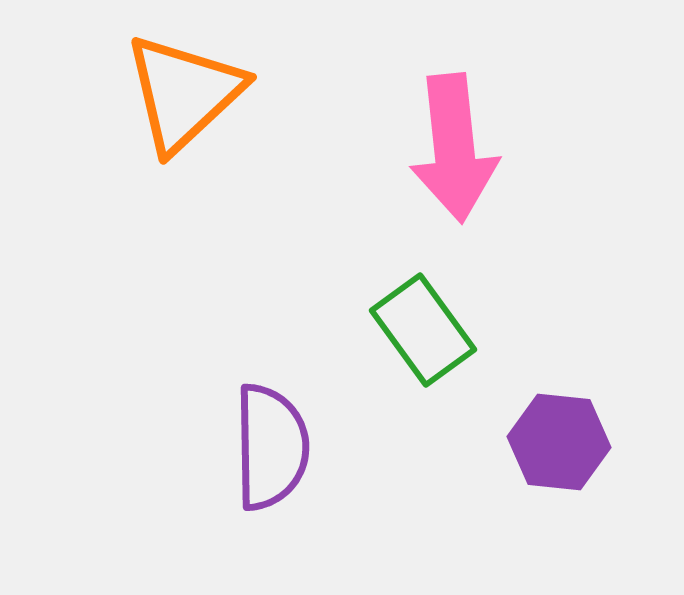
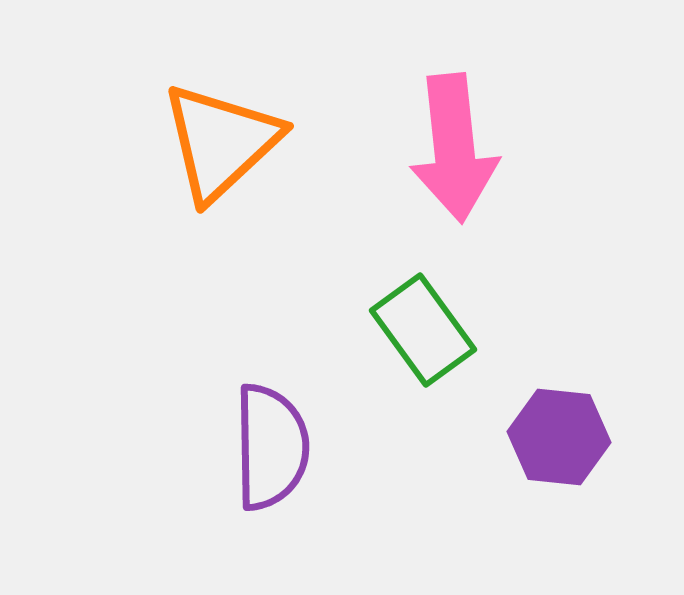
orange triangle: moved 37 px right, 49 px down
purple hexagon: moved 5 px up
